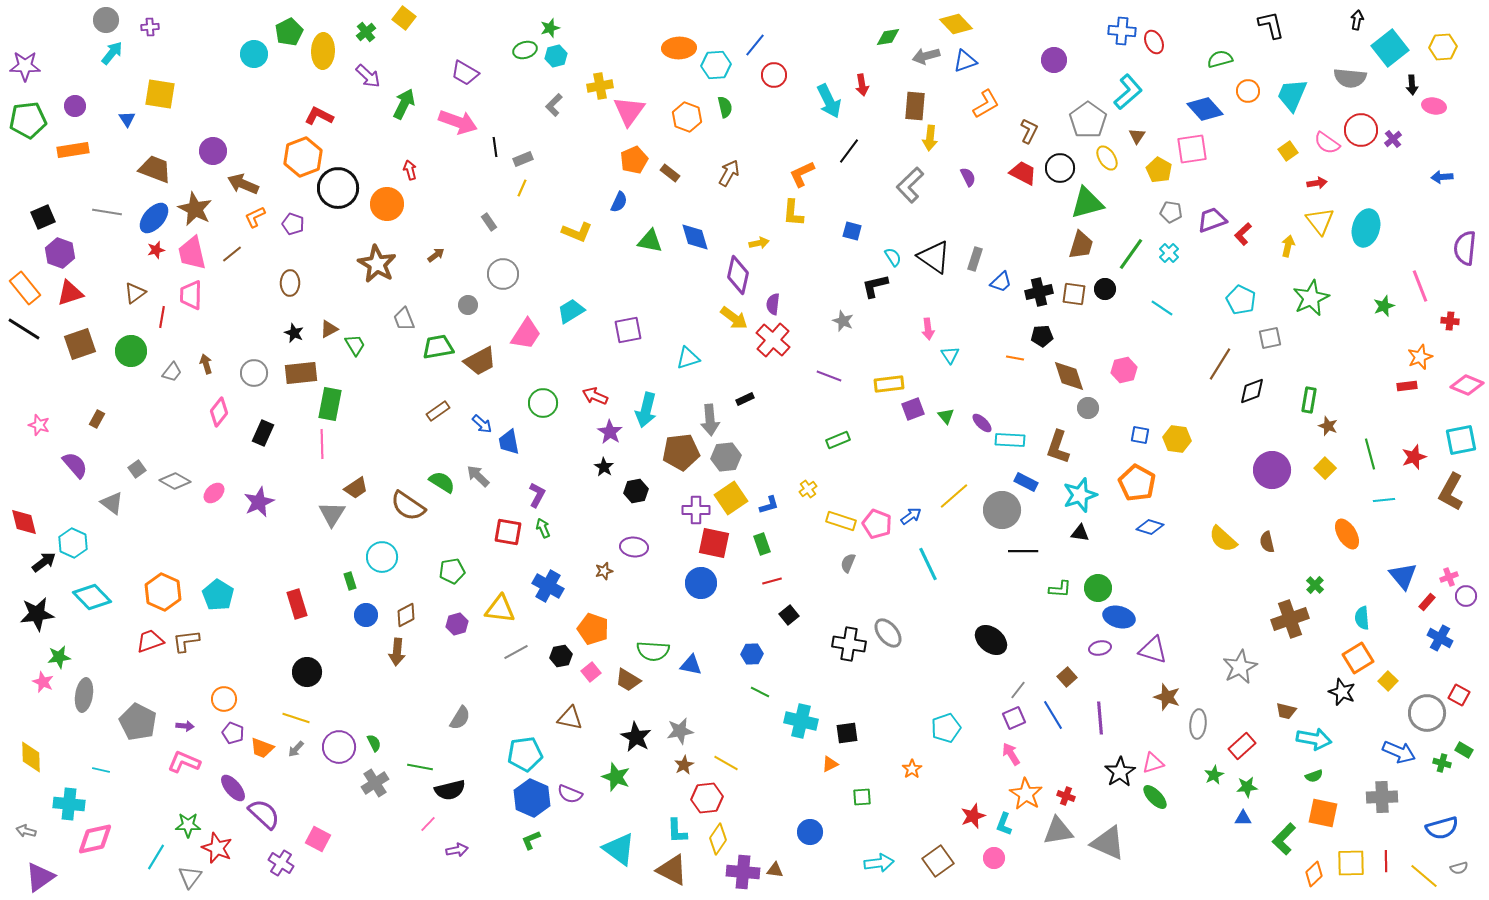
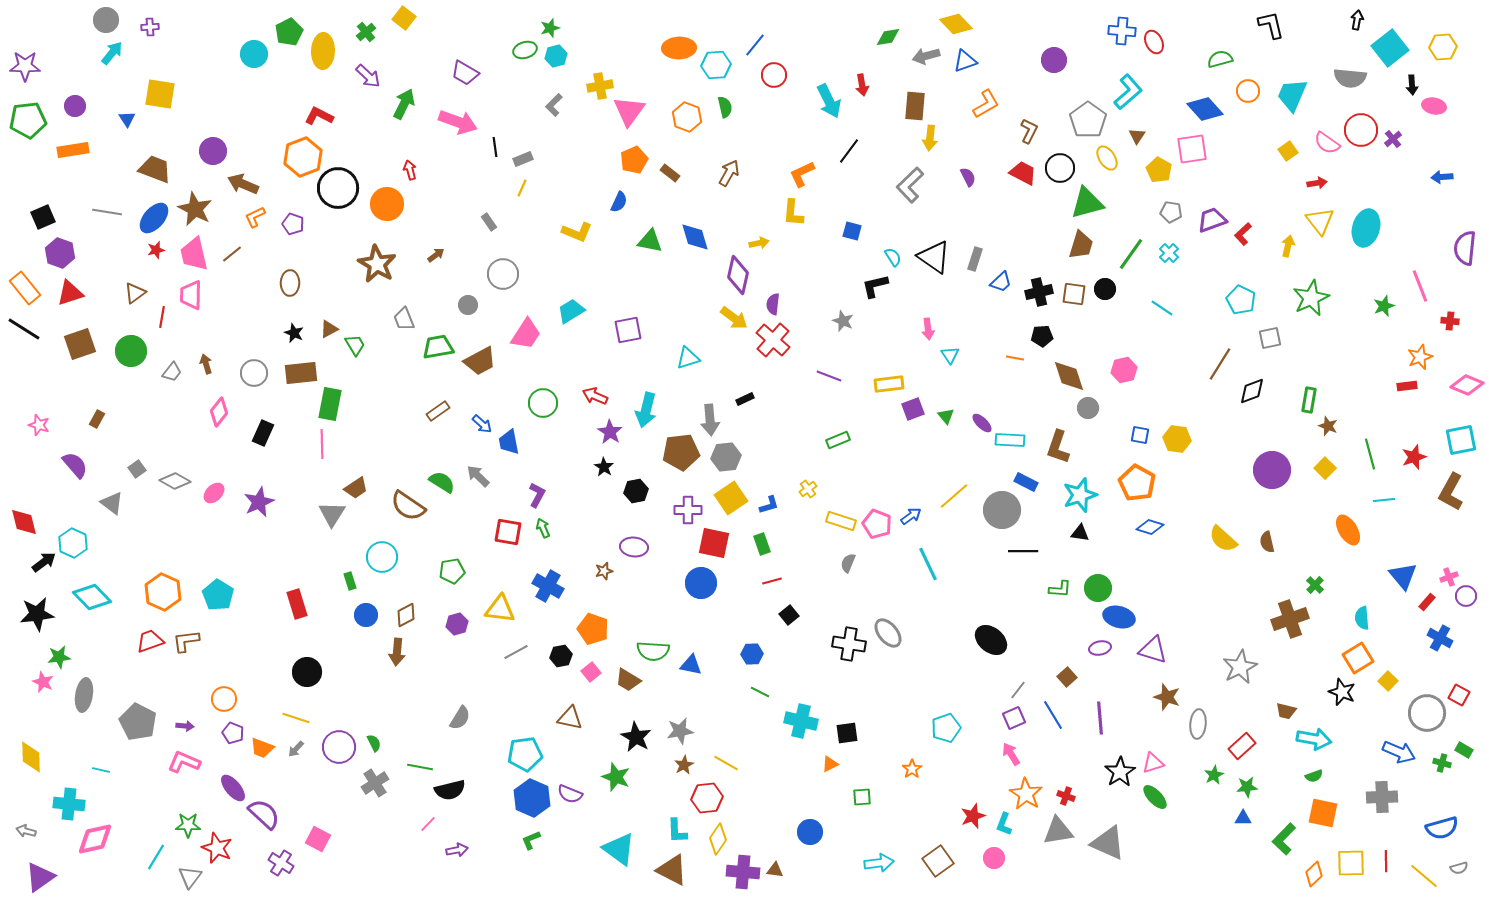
pink trapezoid at (192, 253): moved 2 px right, 1 px down
purple cross at (696, 510): moved 8 px left
orange ellipse at (1347, 534): moved 1 px right, 4 px up
